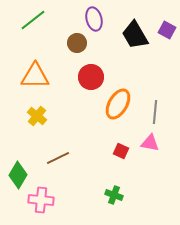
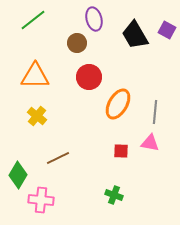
red circle: moved 2 px left
red square: rotated 21 degrees counterclockwise
